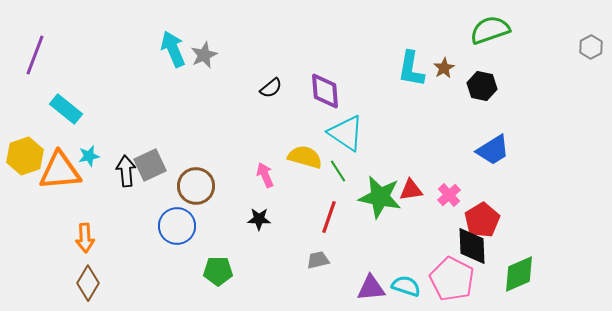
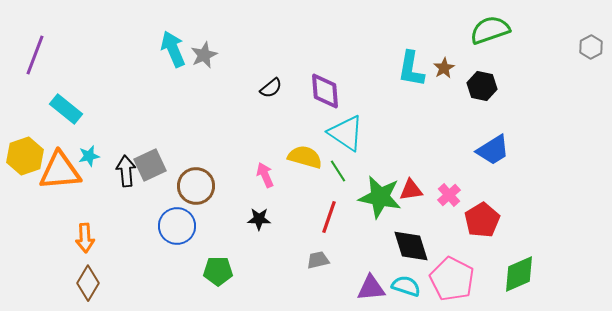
black diamond: moved 61 px left; rotated 15 degrees counterclockwise
